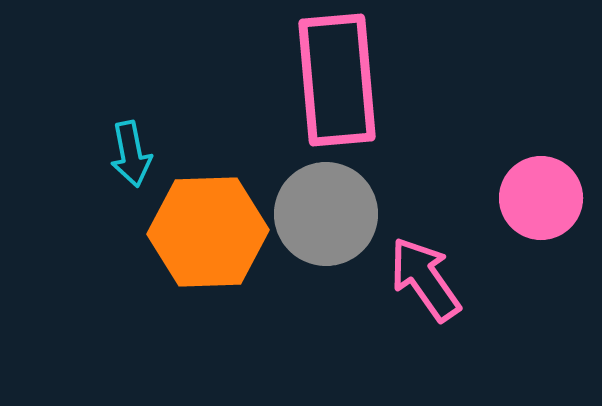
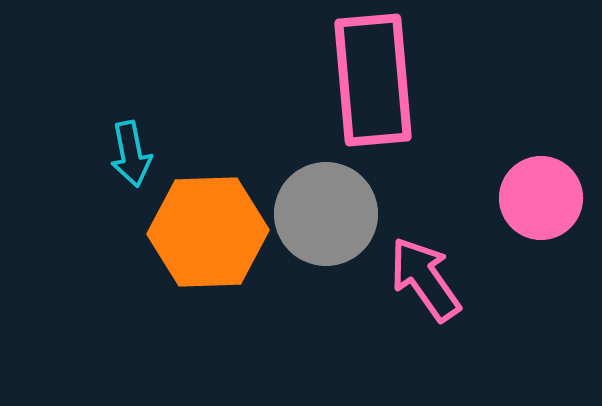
pink rectangle: moved 36 px right
